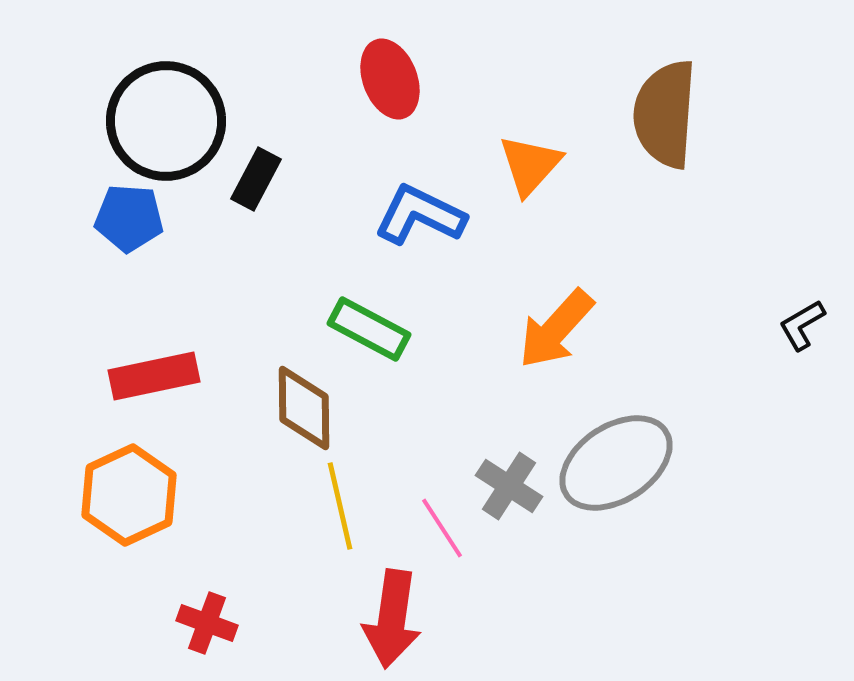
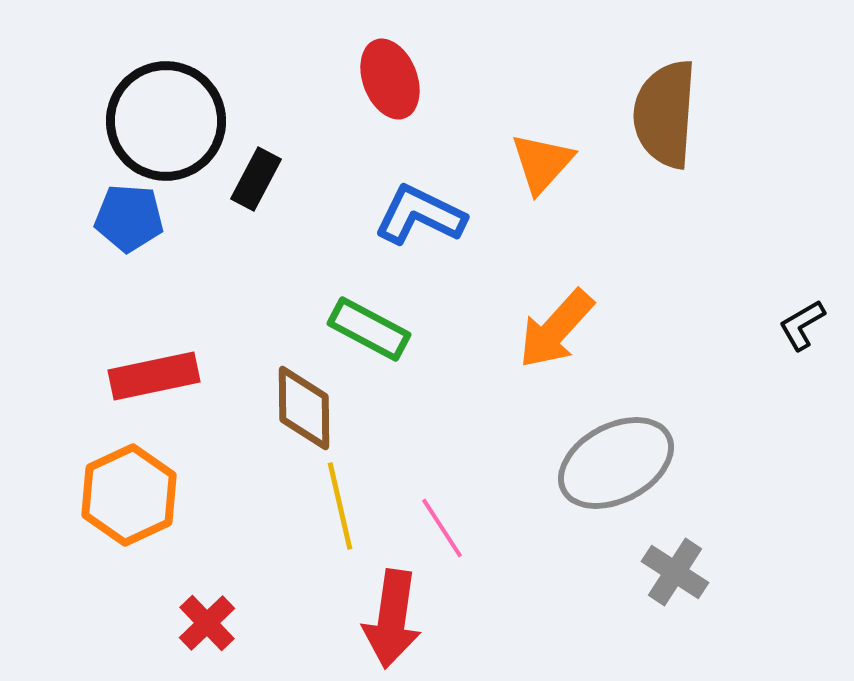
orange triangle: moved 12 px right, 2 px up
gray ellipse: rotated 5 degrees clockwise
gray cross: moved 166 px right, 86 px down
red cross: rotated 26 degrees clockwise
